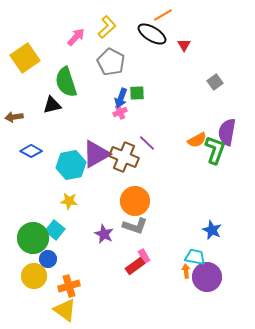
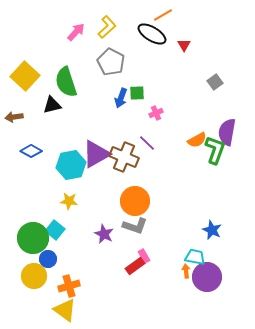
pink arrow: moved 5 px up
yellow square: moved 18 px down; rotated 12 degrees counterclockwise
pink cross: moved 36 px right, 1 px down
